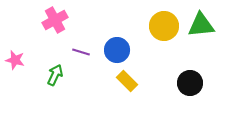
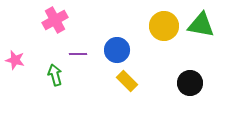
green triangle: rotated 16 degrees clockwise
purple line: moved 3 px left, 2 px down; rotated 18 degrees counterclockwise
green arrow: rotated 40 degrees counterclockwise
